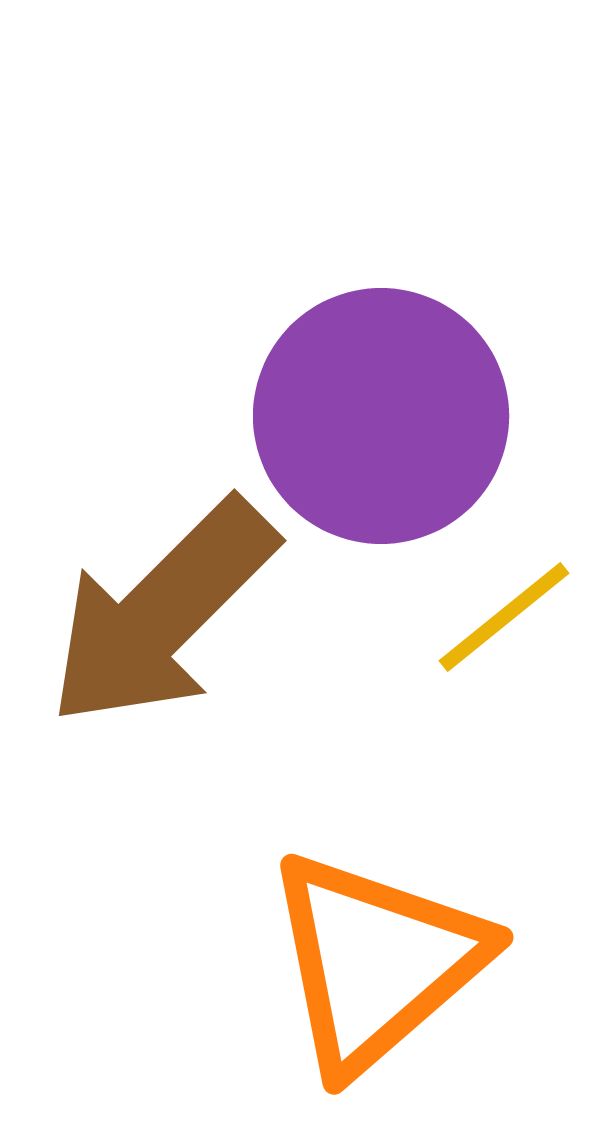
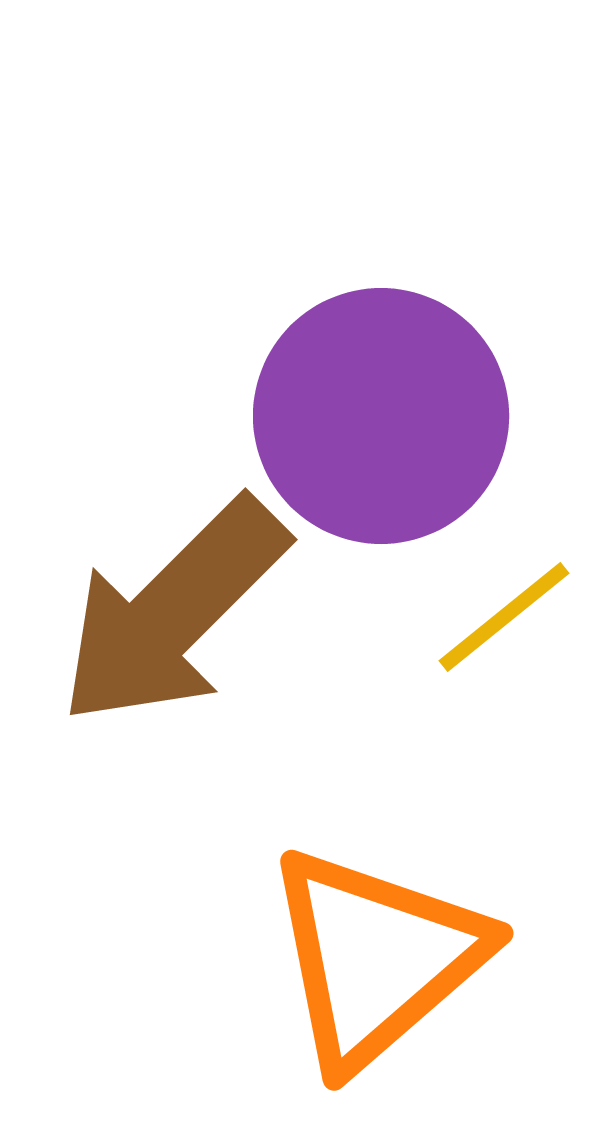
brown arrow: moved 11 px right, 1 px up
orange triangle: moved 4 px up
